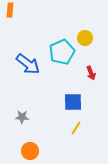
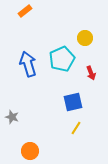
orange rectangle: moved 15 px right, 1 px down; rotated 48 degrees clockwise
cyan pentagon: moved 7 px down
blue arrow: rotated 145 degrees counterclockwise
blue square: rotated 12 degrees counterclockwise
gray star: moved 10 px left; rotated 16 degrees clockwise
